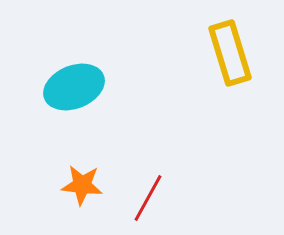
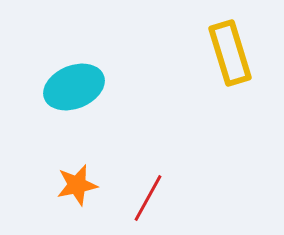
orange star: moved 5 px left; rotated 18 degrees counterclockwise
